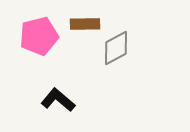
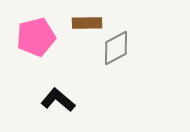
brown rectangle: moved 2 px right, 1 px up
pink pentagon: moved 3 px left, 1 px down
